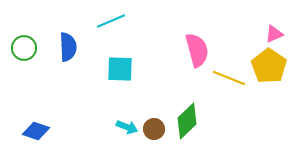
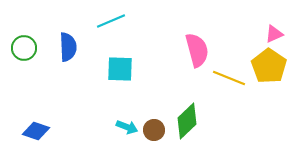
brown circle: moved 1 px down
